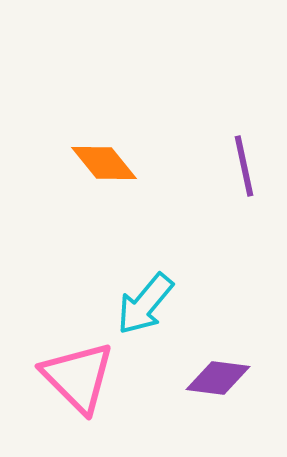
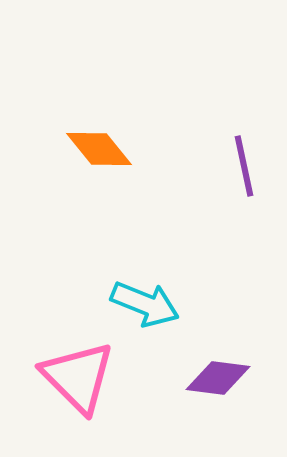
orange diamond: moved 5 px left, 14 px up
cyan arrow: rotated 108 degrees counterclockwise
